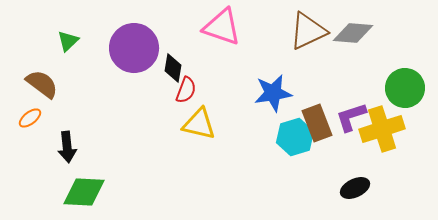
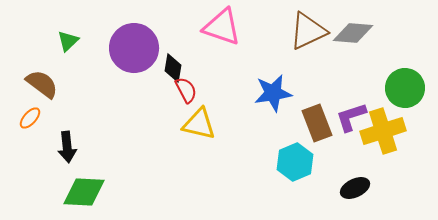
red semicircle: rotated 48 degrees counterclockwise
orange ellipse: rotated 10 degrees counterclockwise
yellow cross: moved 1 px right, 2 px down
cyan hexagon: moved 25 px down; rotated 6 degrees counterclockwise
